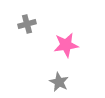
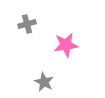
gray star: moved 15 px left
